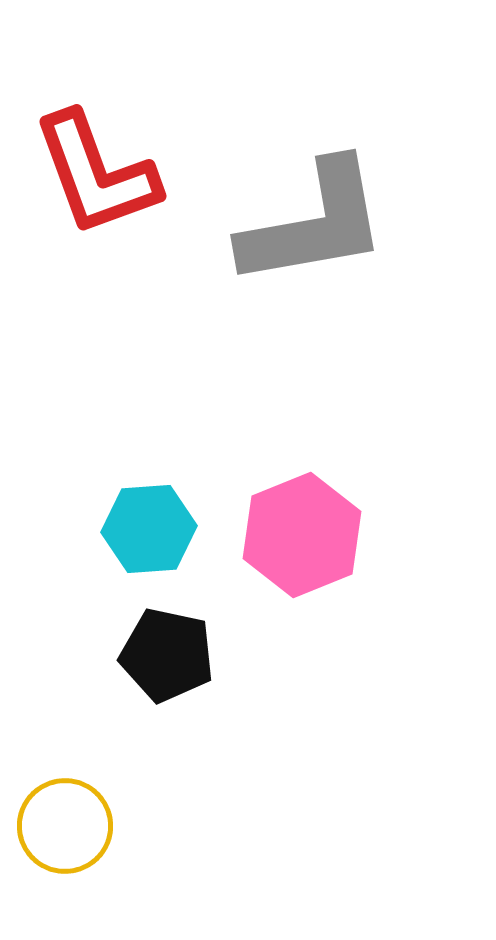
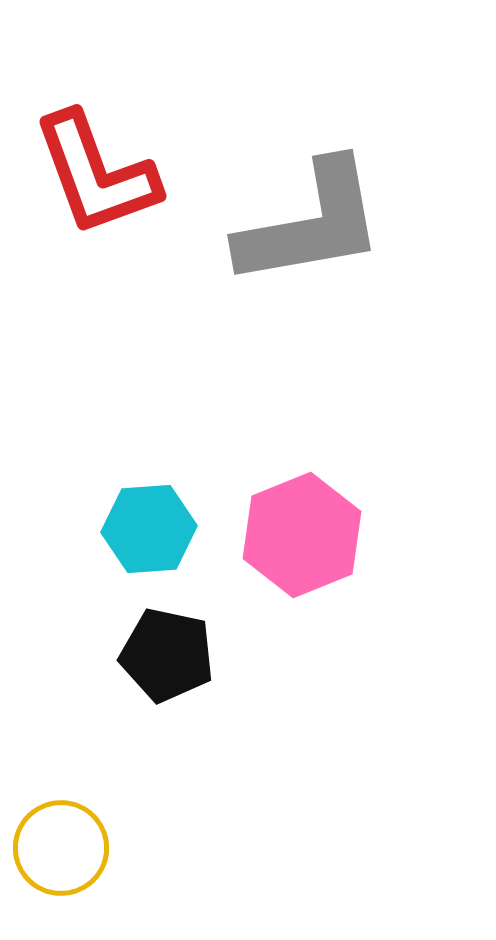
gray L-shape: moved 3 px left
yellow circle: moved 4 px left, 22 px down
